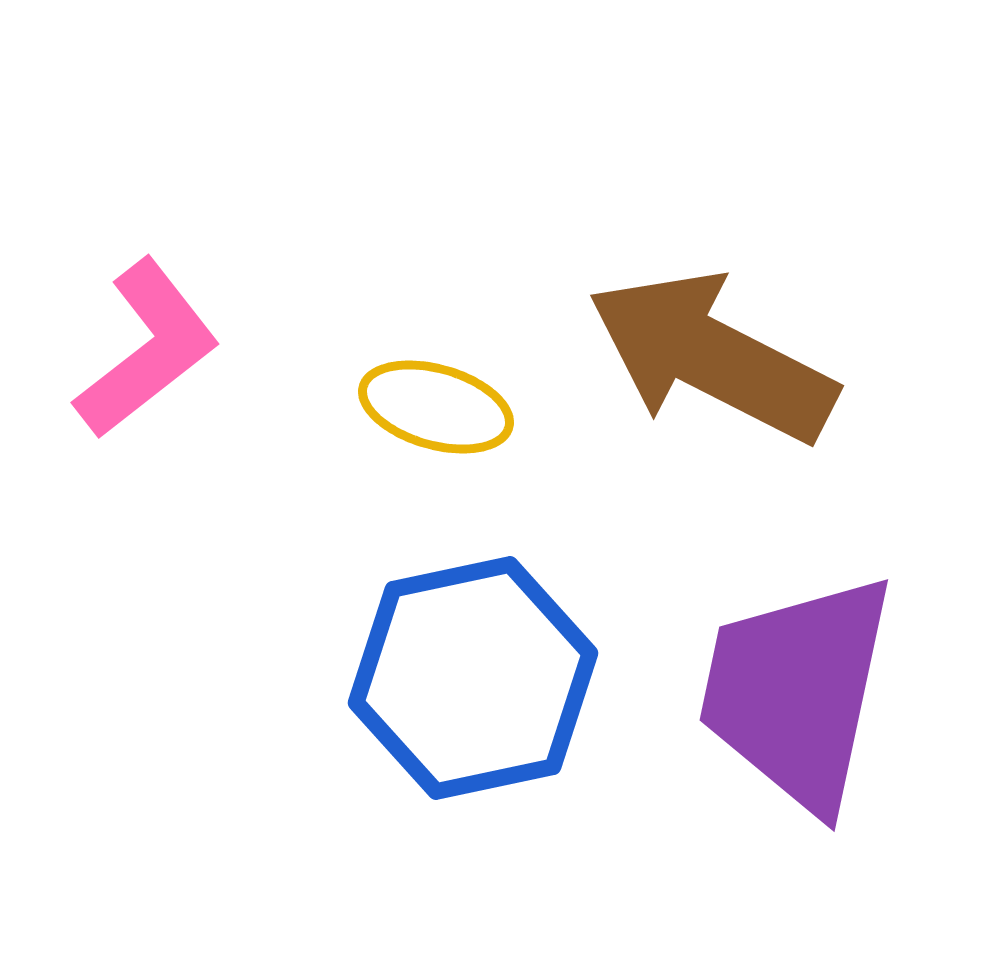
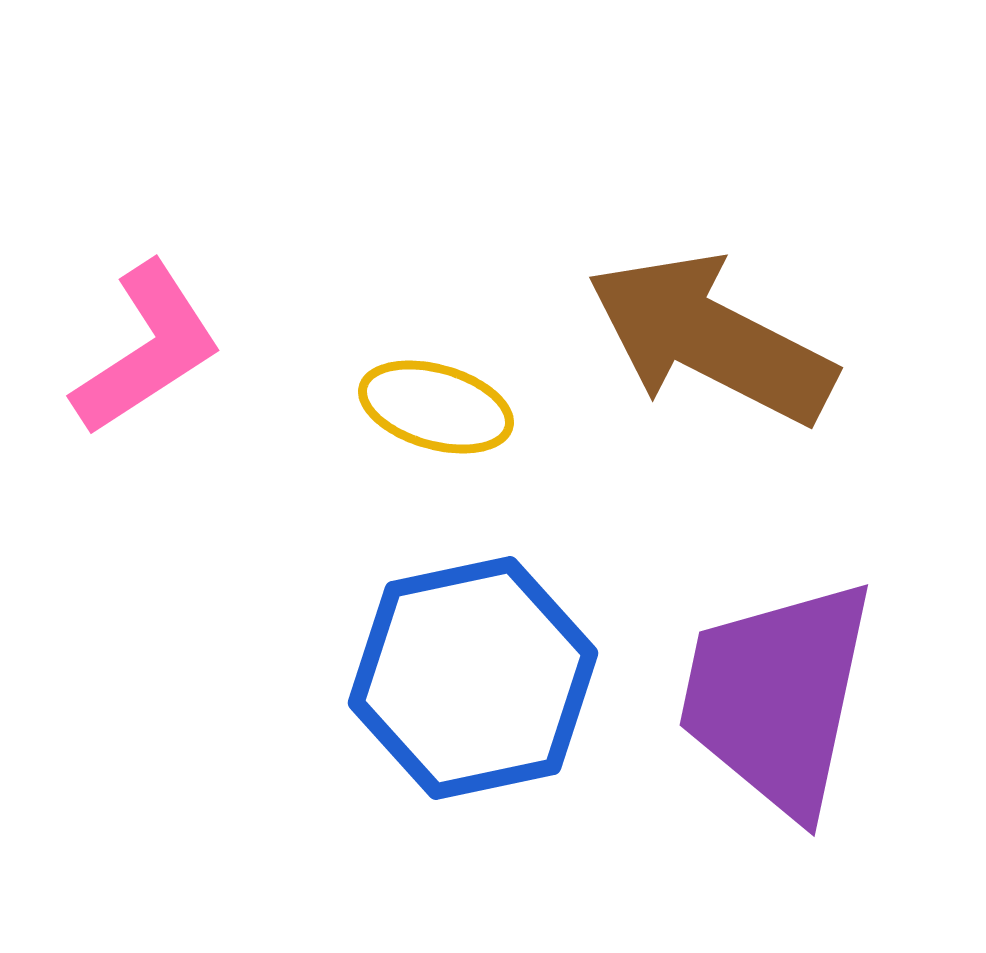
pink L-shape: rotated 5 degrees clockwise
brown arrow: moved 1 px left, 18 px up
purple trapezoid: moved 20 px left, 5 px down
